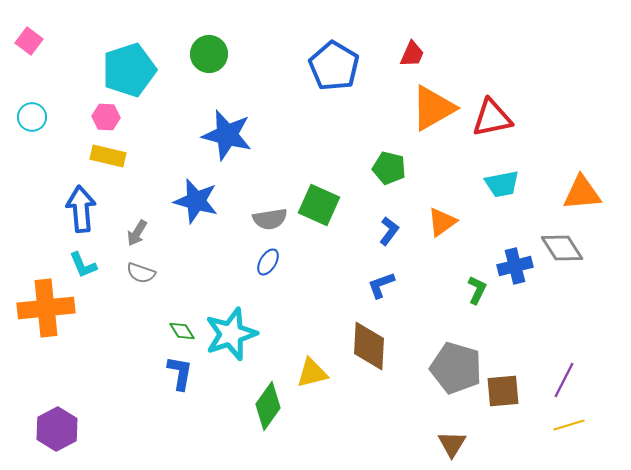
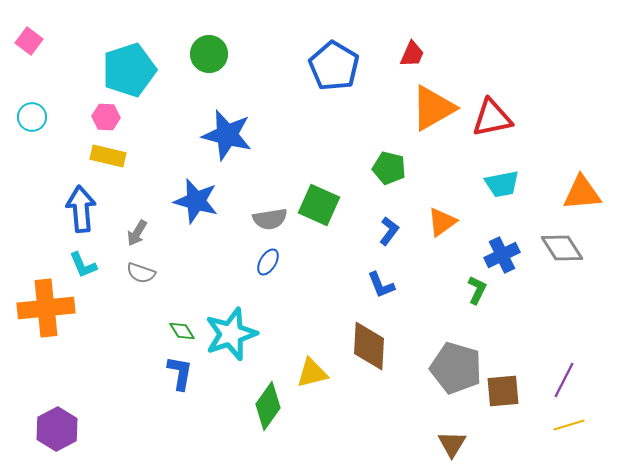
blue cross at (515, 266): moved 13 px left, 11 px up; rotated 12 degrees counterclockwise
blue L-shape at (381, 285): rotated 92 degrees counterclockwise
